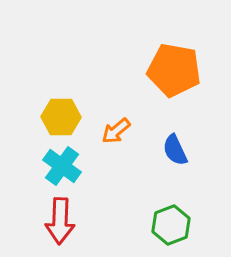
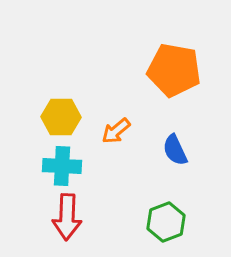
cyan cross: rotated 33 degrees counterclockwise
red arrow: moved 7 px right, 4 px up
green hexagon: moved 5 px left, 3 px up
